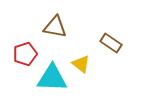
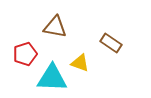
yellow triangle: moved 1 px left, 1 px up; rotated 18 degrees counterclockwise
